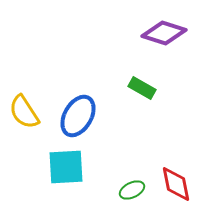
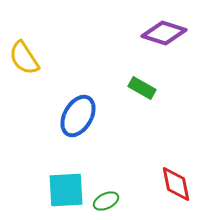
yellow semicircle: moved 54 px up
cyan square: moved 23 px down
green ellipse: moved 26 px left, 11 px down
